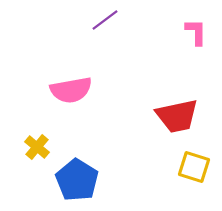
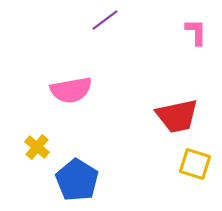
yellow square: moved 1 px right, 3 px up
